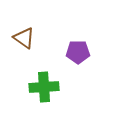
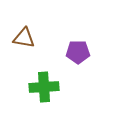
brown triangle: rotated 25 degrees counterclockwise
